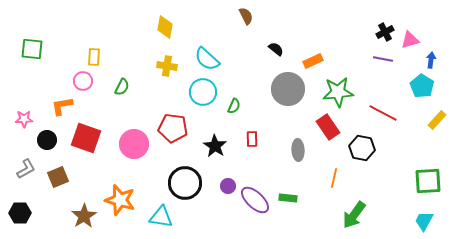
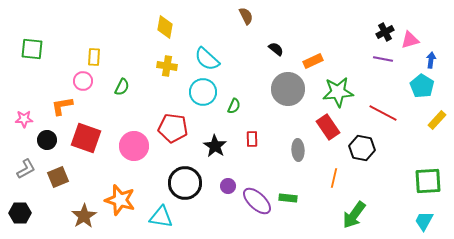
pink circle at (134, 144): moved 2 px down
purple ellipse at (255, 200): moved 2 px right, 1 px down
